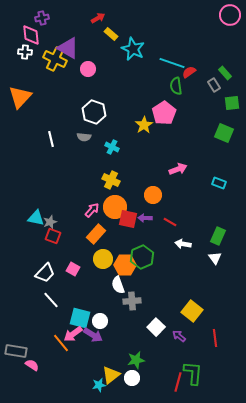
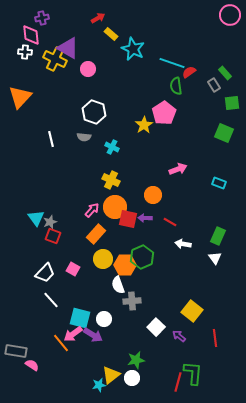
cyan triangle at (36, 218): rotated 42 degrees clockwise
white circle at (100, 321): moved 4 px right, 2 px up
